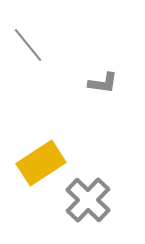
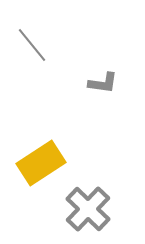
gray line: moved 4 px right
gray cross: moved 9 px down
